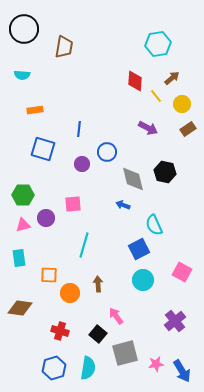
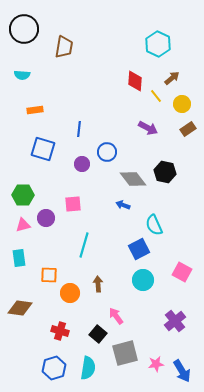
cyan hexagon at (158, 44): rotated 25 degrees counterclockwise
gray diamond at (133, 179): rotated 24 degrees counterclockwise
